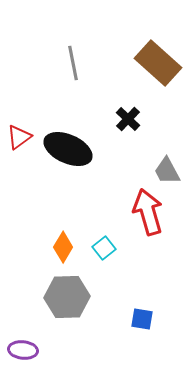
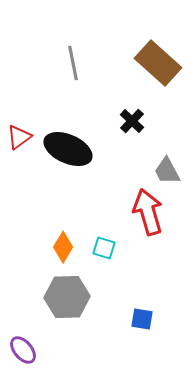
black cross: moved 4 px right, 2 px down
cyan square: rotated 35 degrees counterclockwise
purple ellipse: rotated 44 degrees clockwise
